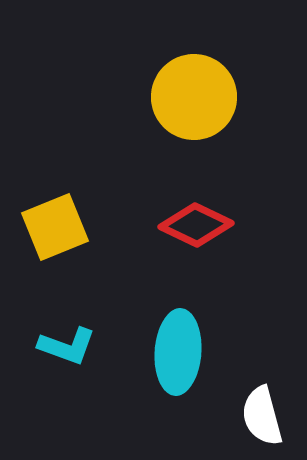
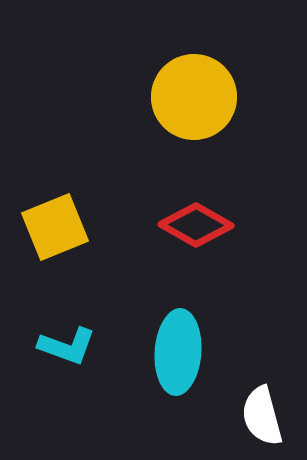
red diamond: rotated 4 degrees clockwise
